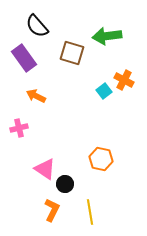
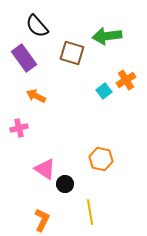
orange cross: moved 2 px right; rotated 30 degrees clockwise
orange L-shape: moved 10 px left, 10 px down
